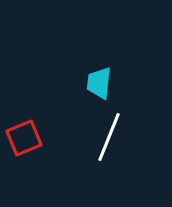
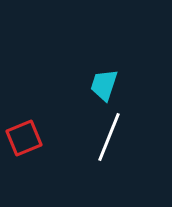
cyan trapezoid: moved 5 px right, 2 px down; rotated 12 degrees clockwise
